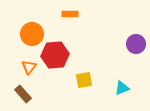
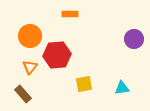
orange circle: moved 2 px left, 2 px down
purple circle: moved 2 px left, 5 px up
red hexagon: moved 2 px right
orange triangle: moved 1 px right
yellow square: moved 4 px down
cyan triangle: rotated 14 degrees clockwise
